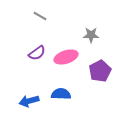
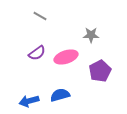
blue semicircle: moved 1 px left, 1 px down; rotated 18 degrees counterclockwise
